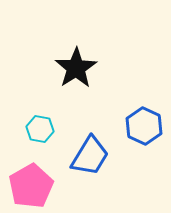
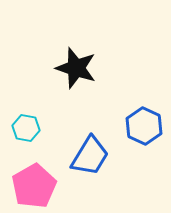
black star: rotated 21 degrees counterclockwise
cyan hexagon: moved 14 px left, 1 px up
pink pentagon: moved 3 px right
